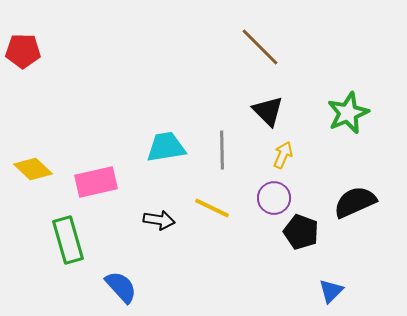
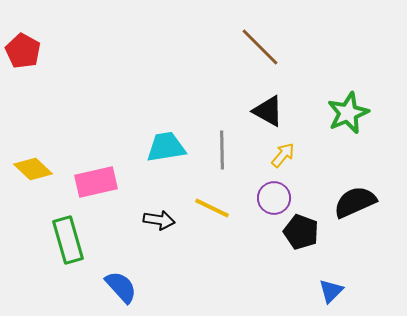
red pentagon: rotated 28 degrees clockwise
black triangle: rotated 16 degrees counterclockwise
yellow arrow: rotated 16 degrees clockwise
